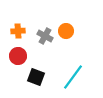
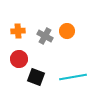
orange circle: moved 1 px right
red circle: moved 1 px right, 3 px down
cyan line: rotated 44 degrees clockwise
